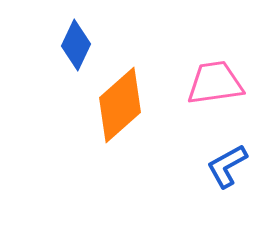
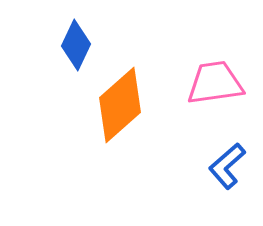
blue L-shape: rotated 12 degrees counterclockwise
